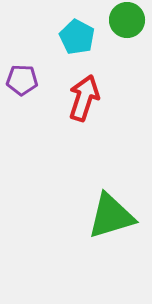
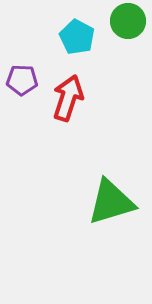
green circle: moved 1 px right, 1 px down
red arrow: moved 16 px left
green triangle: moved 14 px up
